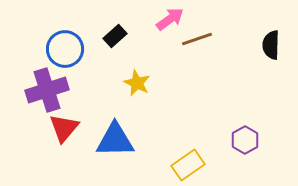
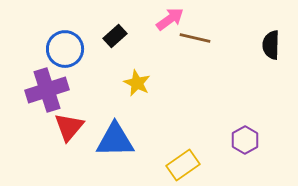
brown line: moved 2 px left, 1 px up; rotated 32 degrees clockwise
red triangle: moved 5 px right, 1 px up
yellow rectangle: moved 5 px left
